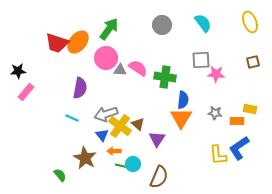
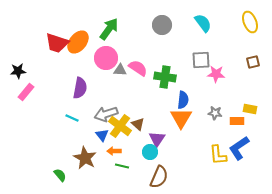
cyan circle: moved 17 px right, 12 px up
